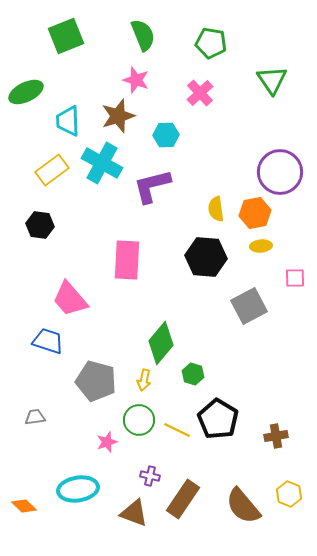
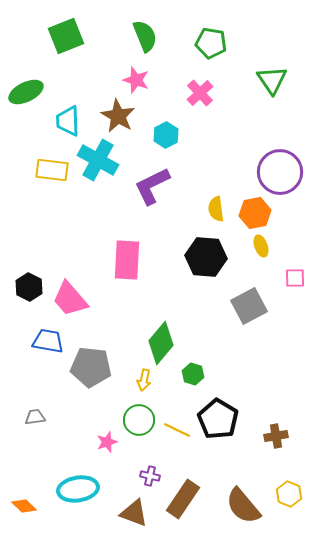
green semicircle at (143, 35): moved 2 px right, 1 px down
brown star at (118, 116): rotated 24 degrees counterclockwise
cyan hexagon at (166, 135): rotated 25 degrees counterclockwise
cyan cross at (102, 163): moved 4 px left, 3 px up
yellow rectangle at (52, 170): rotated 44 degrees clockwise
purple L-shape at (152, 186): rotated 12 degrees counterclockwise
black hexagon at (40, 225): moved 11 px left, 62 px down; rotated 20 degrees clockwise
yellow ellipse at (261, 246): rotated 75 degrees clockwise
blue trapezoid at (48, 341): rotated 8 degrees counterclockwise
gray pentagon at (96, 381): moved 5 px left, 14 px up; rotated 9 degrees counterclockwise
